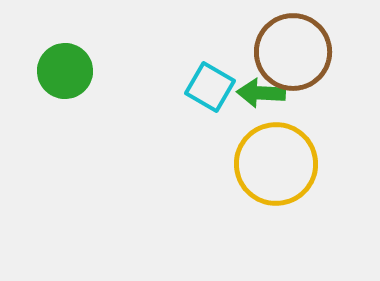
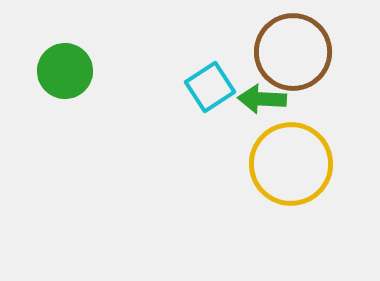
cyan square: rotated 27 degrees clockwise
green arrow: moved 1 px right, 6 px down
yellow circle: moved 15 px right
